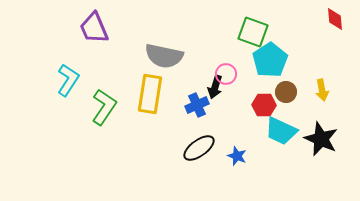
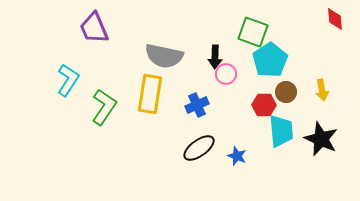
black arrow: moved 30 px up; rotated 15 degrees counterclockwise
cyan trapezoid: rotated 120 degrees counterclockwise
